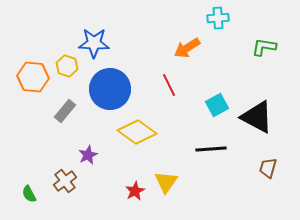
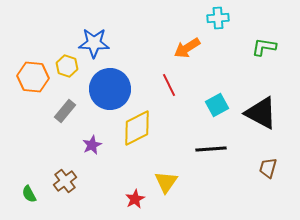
black triangle: moved 4 px right, 4 px up
yellow diamond: moved 4 px up; rotated 63 degrees counterclockwise
purple star: moved 4 px right, 10 px up
red star: moved 8 px down
